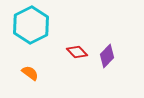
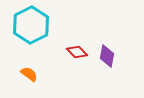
purple diamond: rotated 35 degrees counterclockwise
orange semicircle: moved 1 px left, 1 px down
